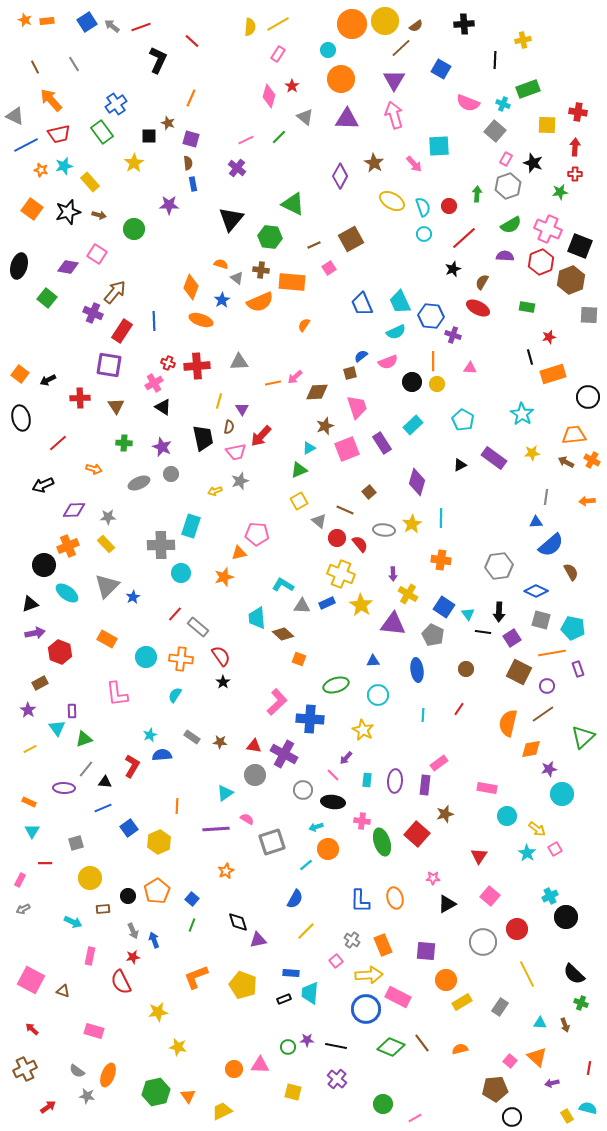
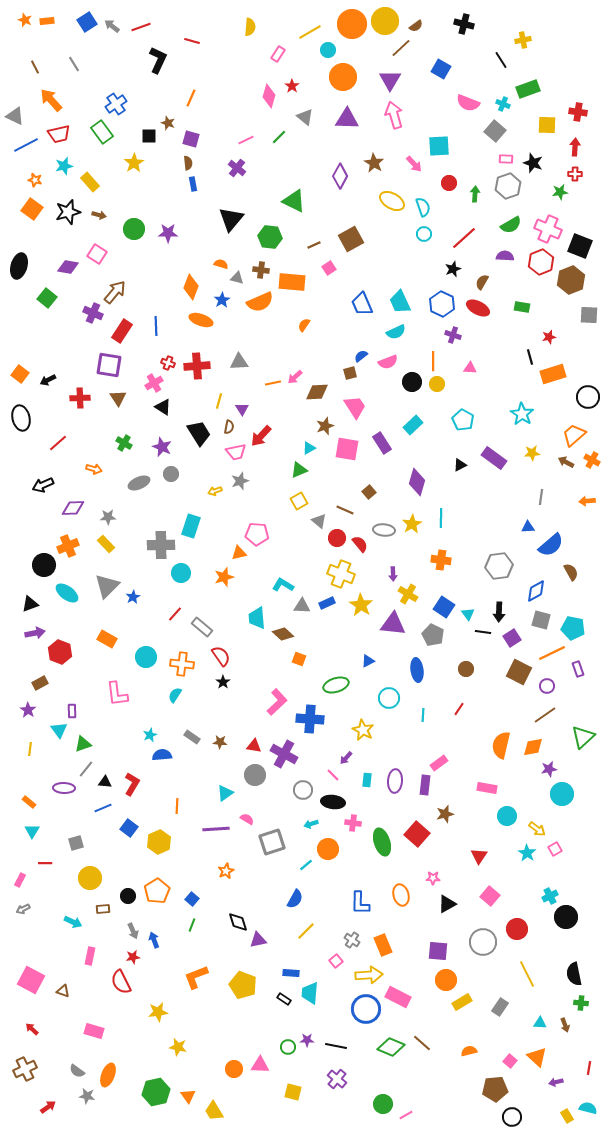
yellow line at (278, 24): moved 32 px right, 8 px down
black cross at (464, 24): rotated 18 degrees clockwise
red line at (192, 41): rotated 28 degrees counterclockwise
black line at (495, 60): moved 6 px right; rotated 36 degrees counterclockwise
orange circle at (341, 79): moved 2 px right, 2 px up
purple triangle at (394, 80): moved 4 px left
pink rectangle at (506, 159): rotated 64 degrees clockwise
orange star at (41, 170): moved 6 px left, 10 px down
green arrow at (477, 194): moved 2 px left
green triangle at (293, 204): moved 1 px right, 3 px up
purple star at (169, 205): moved 1 px left, 28 px down
red circle at (449, 206): moved 23 px up
gray triangle at (237, 278): rotated 24 degrees counterclockwise
green rectangle at (527, 307): moved 5 px left
blue hexagon at (431, 316): moved 11 px right, 12 px up; rotated 20 degrees clockwise
blue line at (154, 321): moved 2 px right, 5 px down
brown triangle at (116, 406): moved 2 px right, 8 px up
pink trapezoid at (357, 407): moved 2 px left; rotated 15 degrees counterclockwise
orange trapezoid at (574, 435): rotated 35 degrees counterclockwise
black trapezoid at (203, 438): moved 4 px left, 5 px up; rotated 20 degrees counterclockwise
green cross at (124, 443): rotated 28 degrees clockwise
pink square at (347, 449): rotated 30 degrees clockwise
gray line at (546, 497): moved 5 px left
purple diamond at (74, 510): moved 1 px left, 2 px up
blue triangle at (536, 522): moved 8 px left, 5 px down
blue diamond at (536, 591): rotated 55 degrees counterclockwise
gray rectangle at (198, 627): moved 4 px right
orange line at (552, 653): rotated 16 degrees counterclockwise
orange cross at (181, 659): moved 1 px right, 5 px down
blue triangle at (373, 661): moved 5 px left; rotated 24 degrees counterclockwise
cyan circle at (378, 695): moved 11 px right, 3 px down
brown line at (543, 714): moved 2 px right, 1 px down
orange semicircle at (508, 723): moved 7 px left, 22 px down
cyan triangle at (57, 728): moved 2 px right, 2 px down
green triangle at (84, 739): moved 1 px left, 5 px down
yellow line at (30, 749): rotated 56 degrees counterclockwise
orange diamond at (531, 749): moved 2 px right, 2 px up
red L-shape at (132, 766): moved 18 px down
orange rectangle at (29, 802): rotated 16 degrees clockwise
pink cross at (362, 821): moved 9 px left, 2 px down
cyan arrow at (316, 827): moved 5 px left, 3 px up
blue square at (129, 828): rotated 18 degrees counterclockwise
orange ellipse at (395, 898): moved 6 px right, 3 px up
blue L-shape at (360, 901): moved 2 px down
purple square at (426, 951): moved 12 px right
black semicircle at (574, 974): rotated 35 degrees clockwise
black rectangle at (284, 999): rotated 56 degrees clockwise
green cross at (581, 1003): rotated 16 degrees counterclockwise
brown line at (422, 1043): rotated 12 degrees counterclockwise
orange semicircle at (460, 1049): moved 9 px right, 2 px down
purple arrow at (552, 1083): moved 4 px right, 1 px up
yellow trapezoid at (222, 1111): moved 8 px left; rotated 95 degrees counterclockwise
pink line at (415, 1118): moved 9 px left, 3 px up
